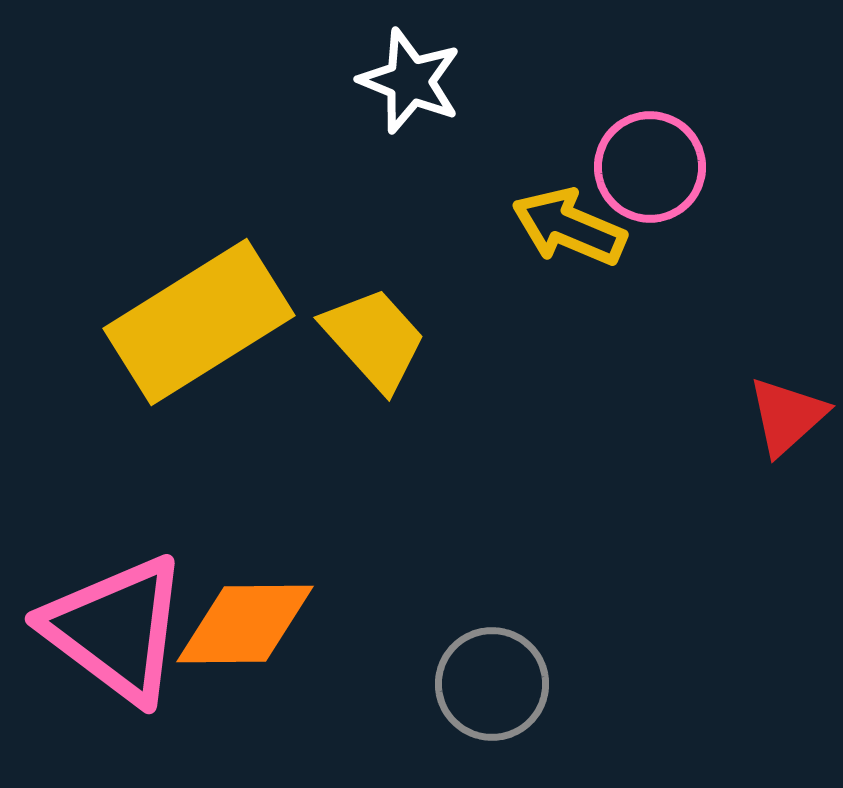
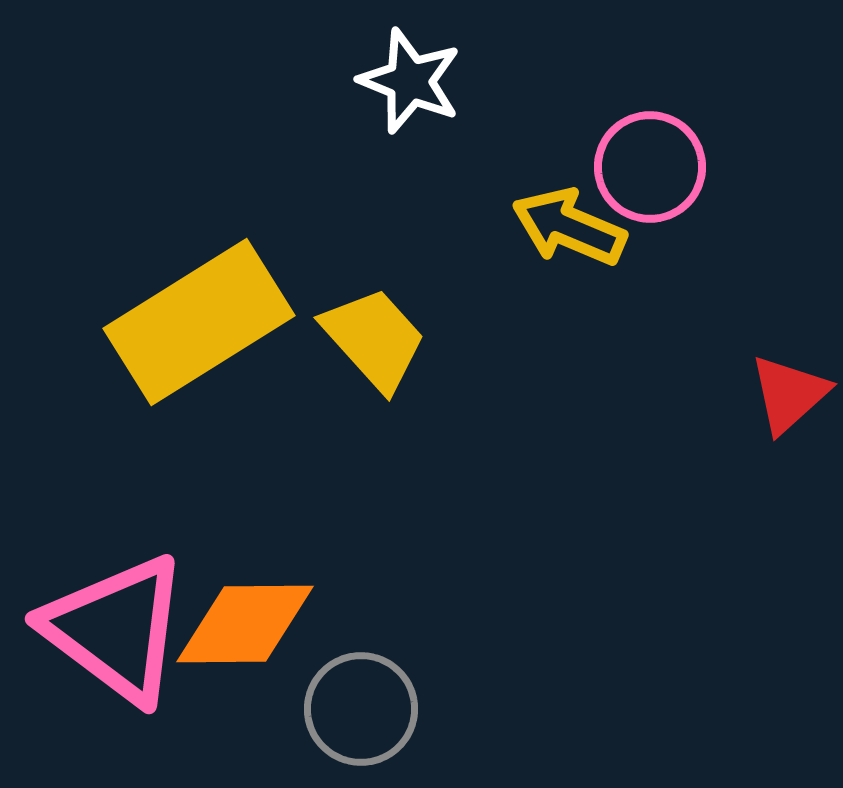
red triangle: moved 2 px right, 22 px up
gray circle: moved 131 px left, 25 px down
